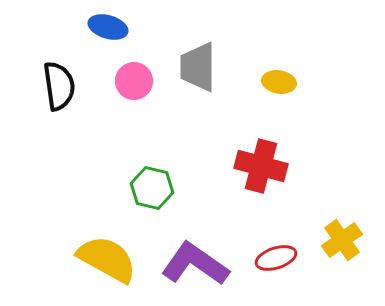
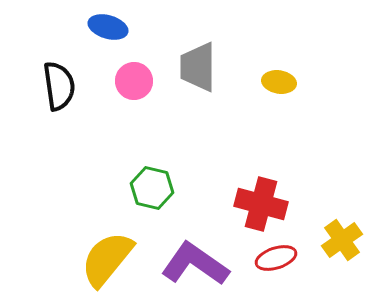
red cross: moved 38 px down
yellow semicircle: rotated 80 degrees counterclockwise
